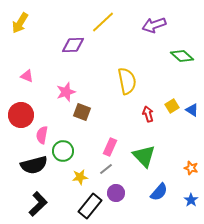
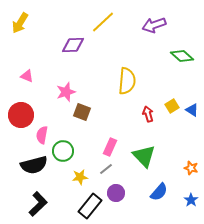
yellow semicircle: rotated 16 degrees clockwise
